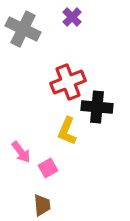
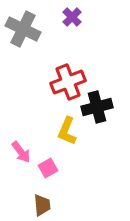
black cross: rotated 20 degrees counterclockwise
